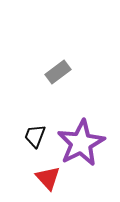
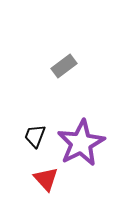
gray rectangle: moved 6 px right, 6 px up
red triangle: moved 2 px left, 1 px down
